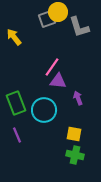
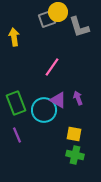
yellow arrow: rotated 30 degrees clockwise
purple triangle: moved 19 px down; rotated 24 degrees clockwise
